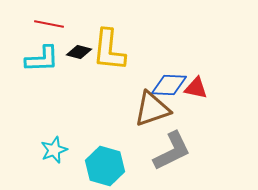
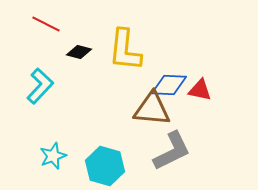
red line: moved 3 px left; rotated 16 degrees clockwise
yellow L-shape: moved 16 px right
cyan L-shape: moved 2 px left, 27 px down; rotated 45 degrees counterclockwise
red triangle: moved 4 px right, 2 px down
brown triangle: rotated 24 degrees clockwise
cyan star: moved 1 px left, 6 px down
